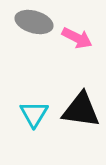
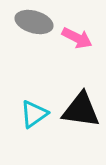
cyan triangle: rotated 24 degrees clockwise
